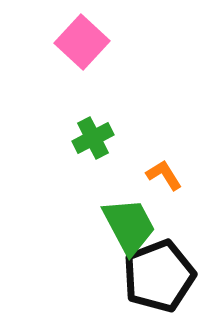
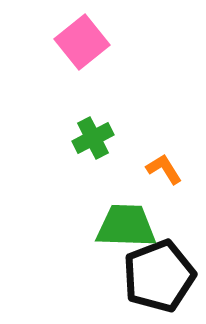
pink square: rotated 8 degrees clockwise
orange L-shape: moved 6 px up
green trapezoid: moved 3 px left; rotated 60 degrees counterclockwise
